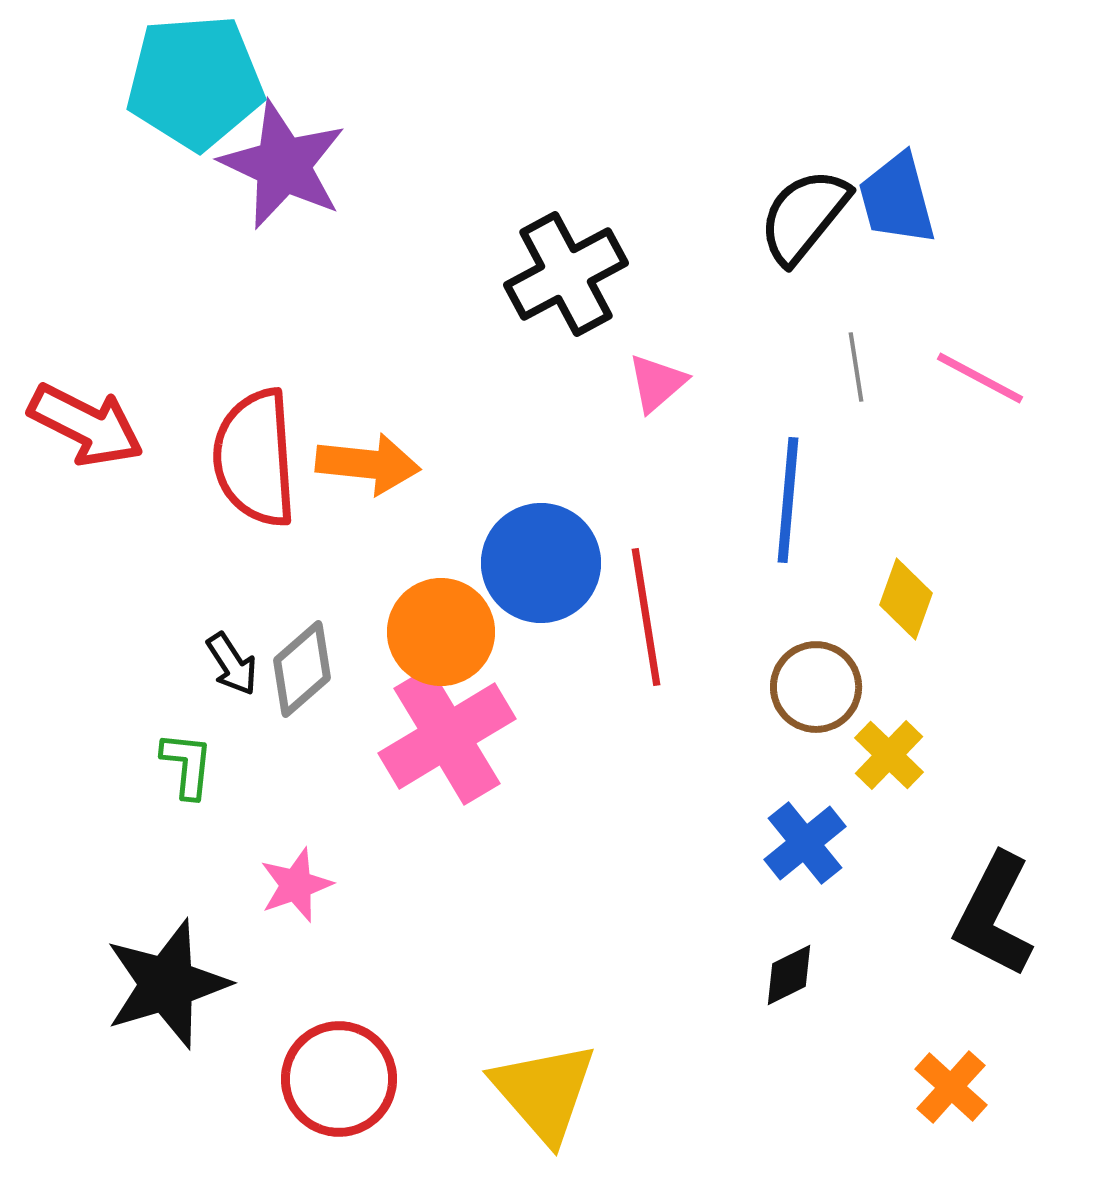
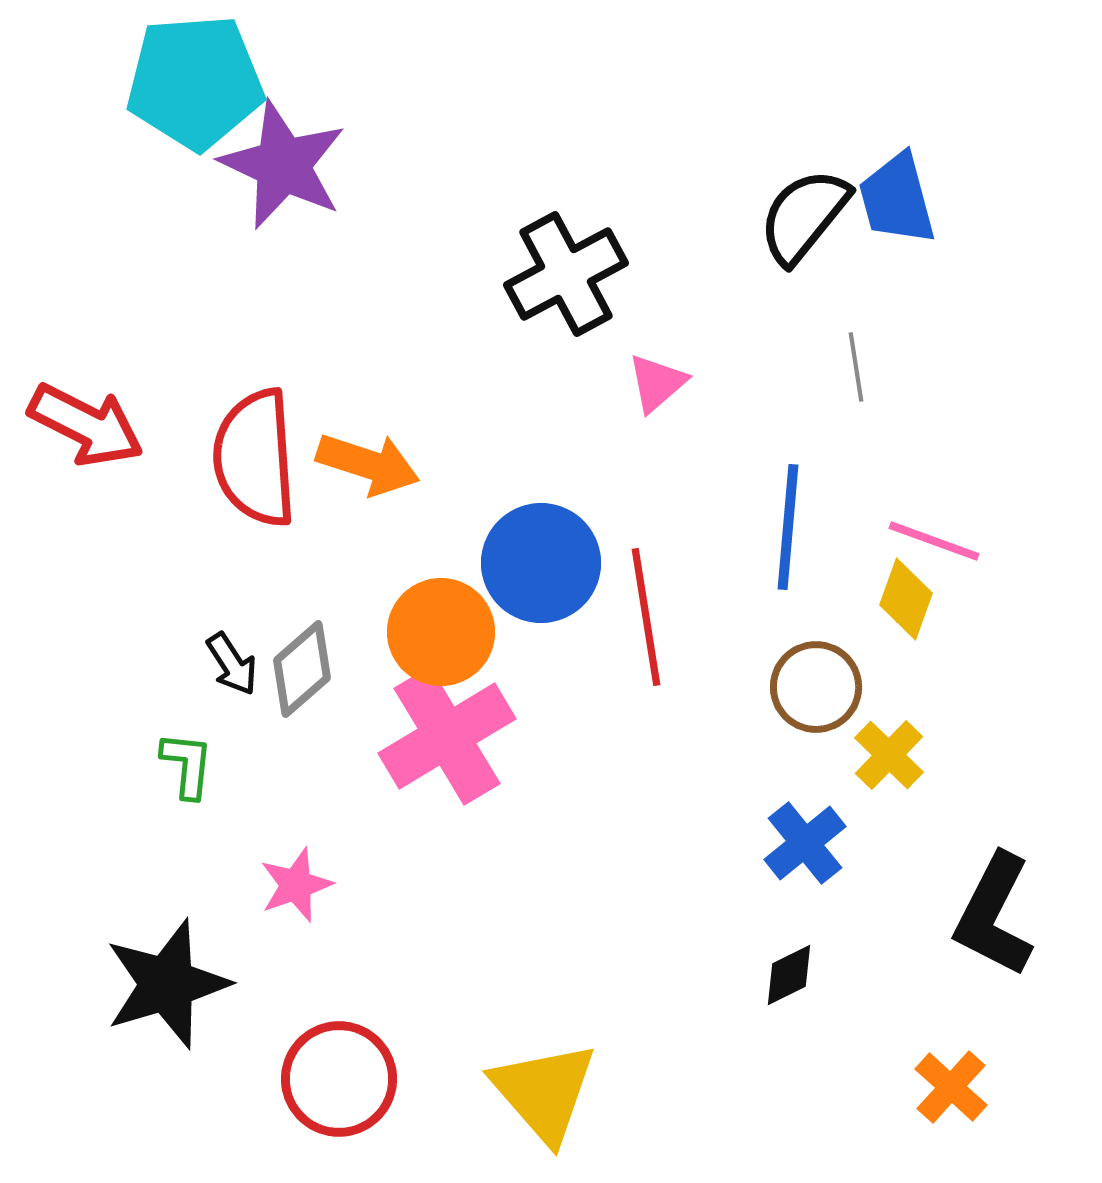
pink line: moved 46 px left, 163 px down; rotated 8 degrees counterclockwise
orange arrow: rotated 12 degrees clockwise
blue line: moved 27 px down
